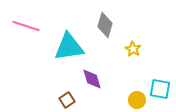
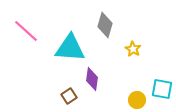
pink line: moved 5 px down; rotated 24 degrees clockwise
cyan triangle: moved 1 px right, 1 px down; rotated 12 degrees clockwise
purple diamond: rotated 25 degrees clockwise
cyan square: moved 2 px right
brown square: moved 2 px right, 4 px up
